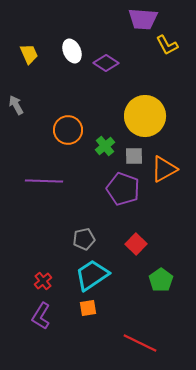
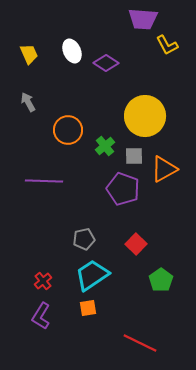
gray arrow: moved 12 px right, 3 px up
